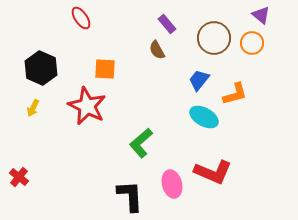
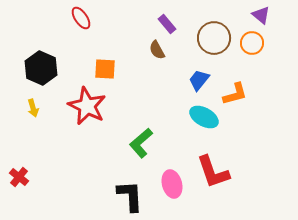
yellow arrow: rotated 42 degrees counterclockwise
red L-shape: rotated 48 degrees clockwise
